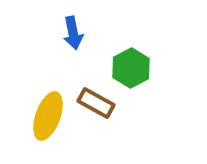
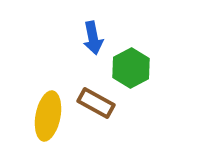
blue arrow: moved 20 px right, 5 px down
yellow ellipse: rotated 9 degrees counterclockwise
